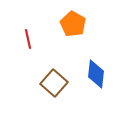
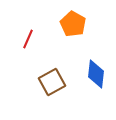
red line: rotated 36 degrees clockwise
brown square: moved 2 px left, 1 px up; rotated 20 degrees clockwise
